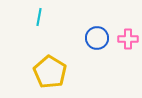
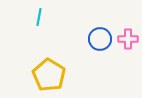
blue circle: moved 3 px right, 1 px down
yellow pentagon: moved 1 px left, 3 px down
